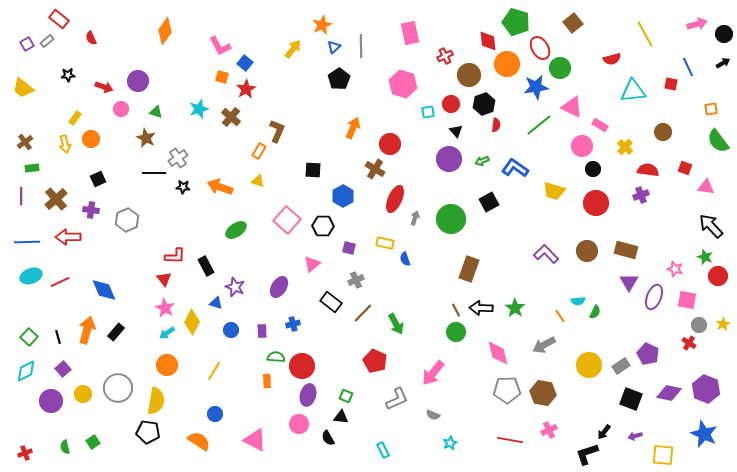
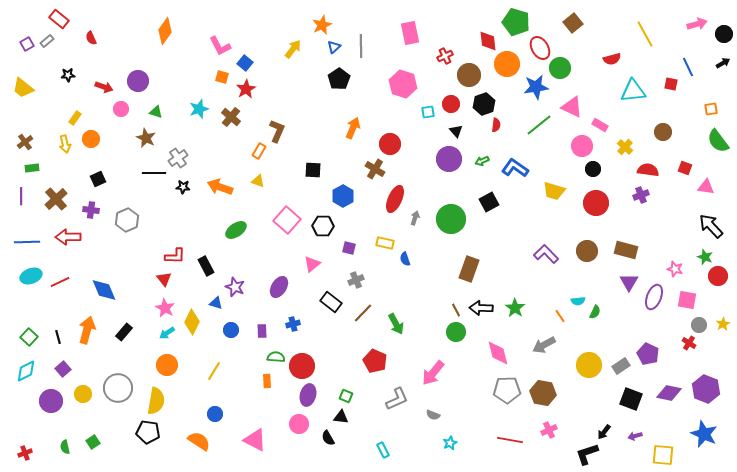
black rectangle at (116, 332): moved 8 px right
